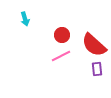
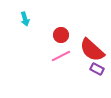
red circle: moved 1 px left
red semicircle: moved 2 px left, 5 px down
purple rectangle: rotated 56 degrees counterclockwise
